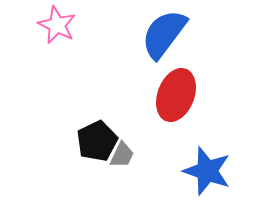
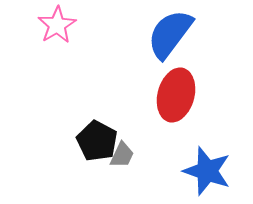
pink star: rotated 15 degrees clockwise
blue semicircle: moved 6 px right
red ellipse: rotated 6 degrees counterclockwise
black pentagon: rotated 18 degrees counterclockwise
